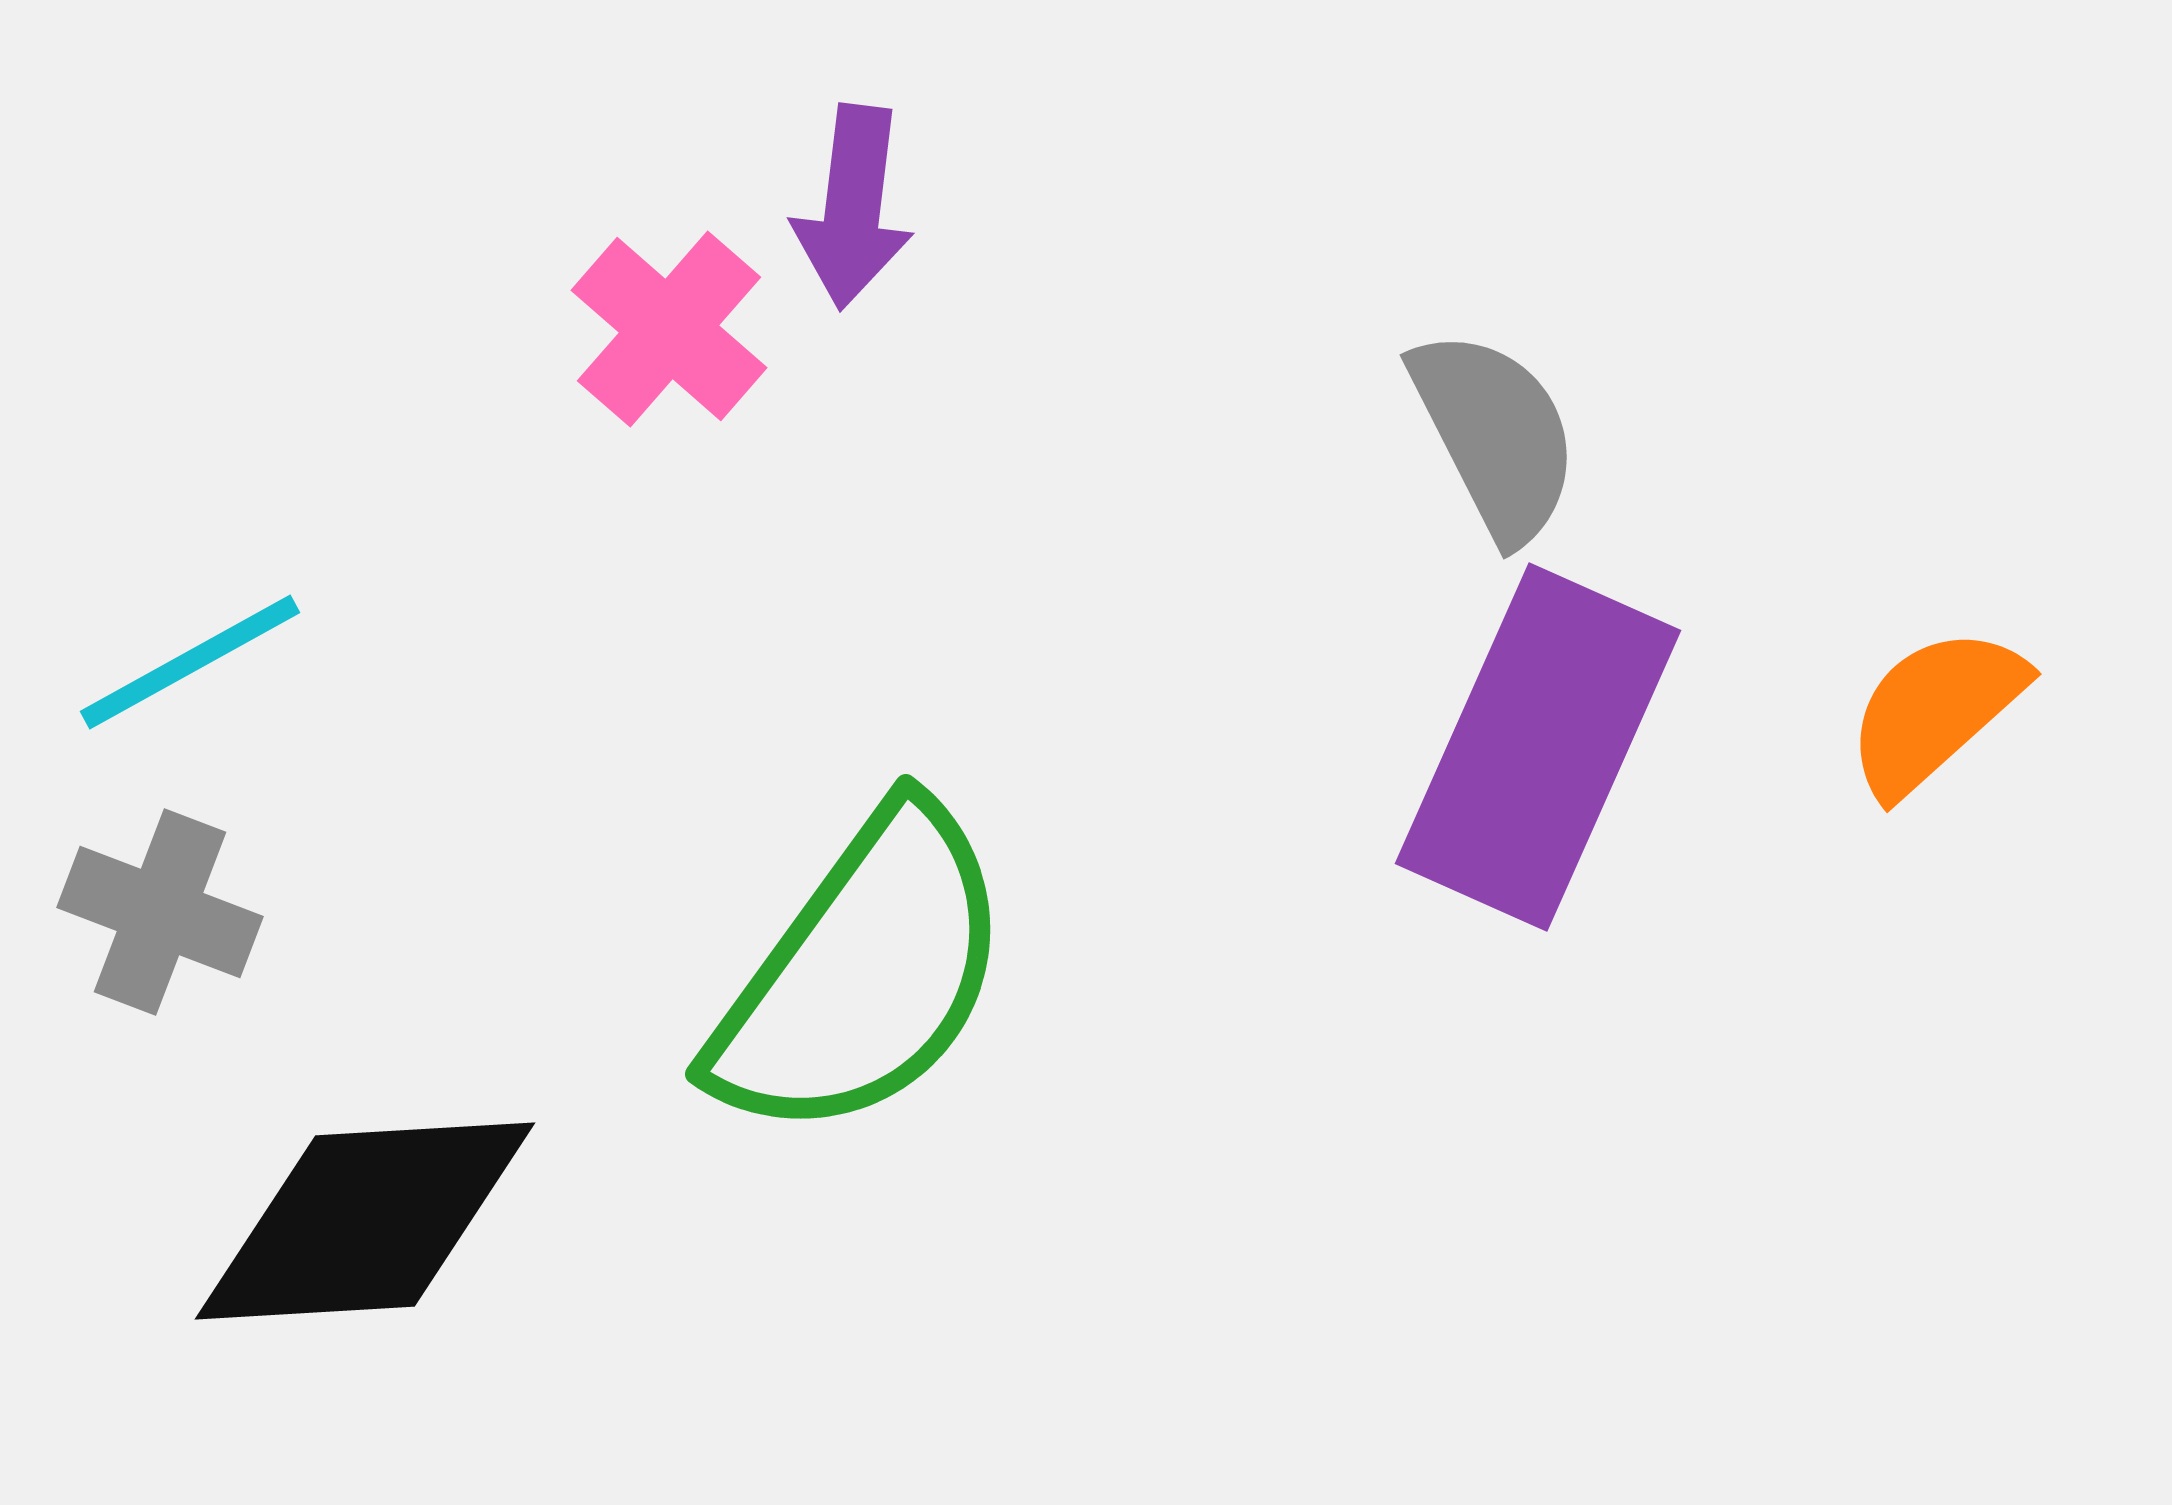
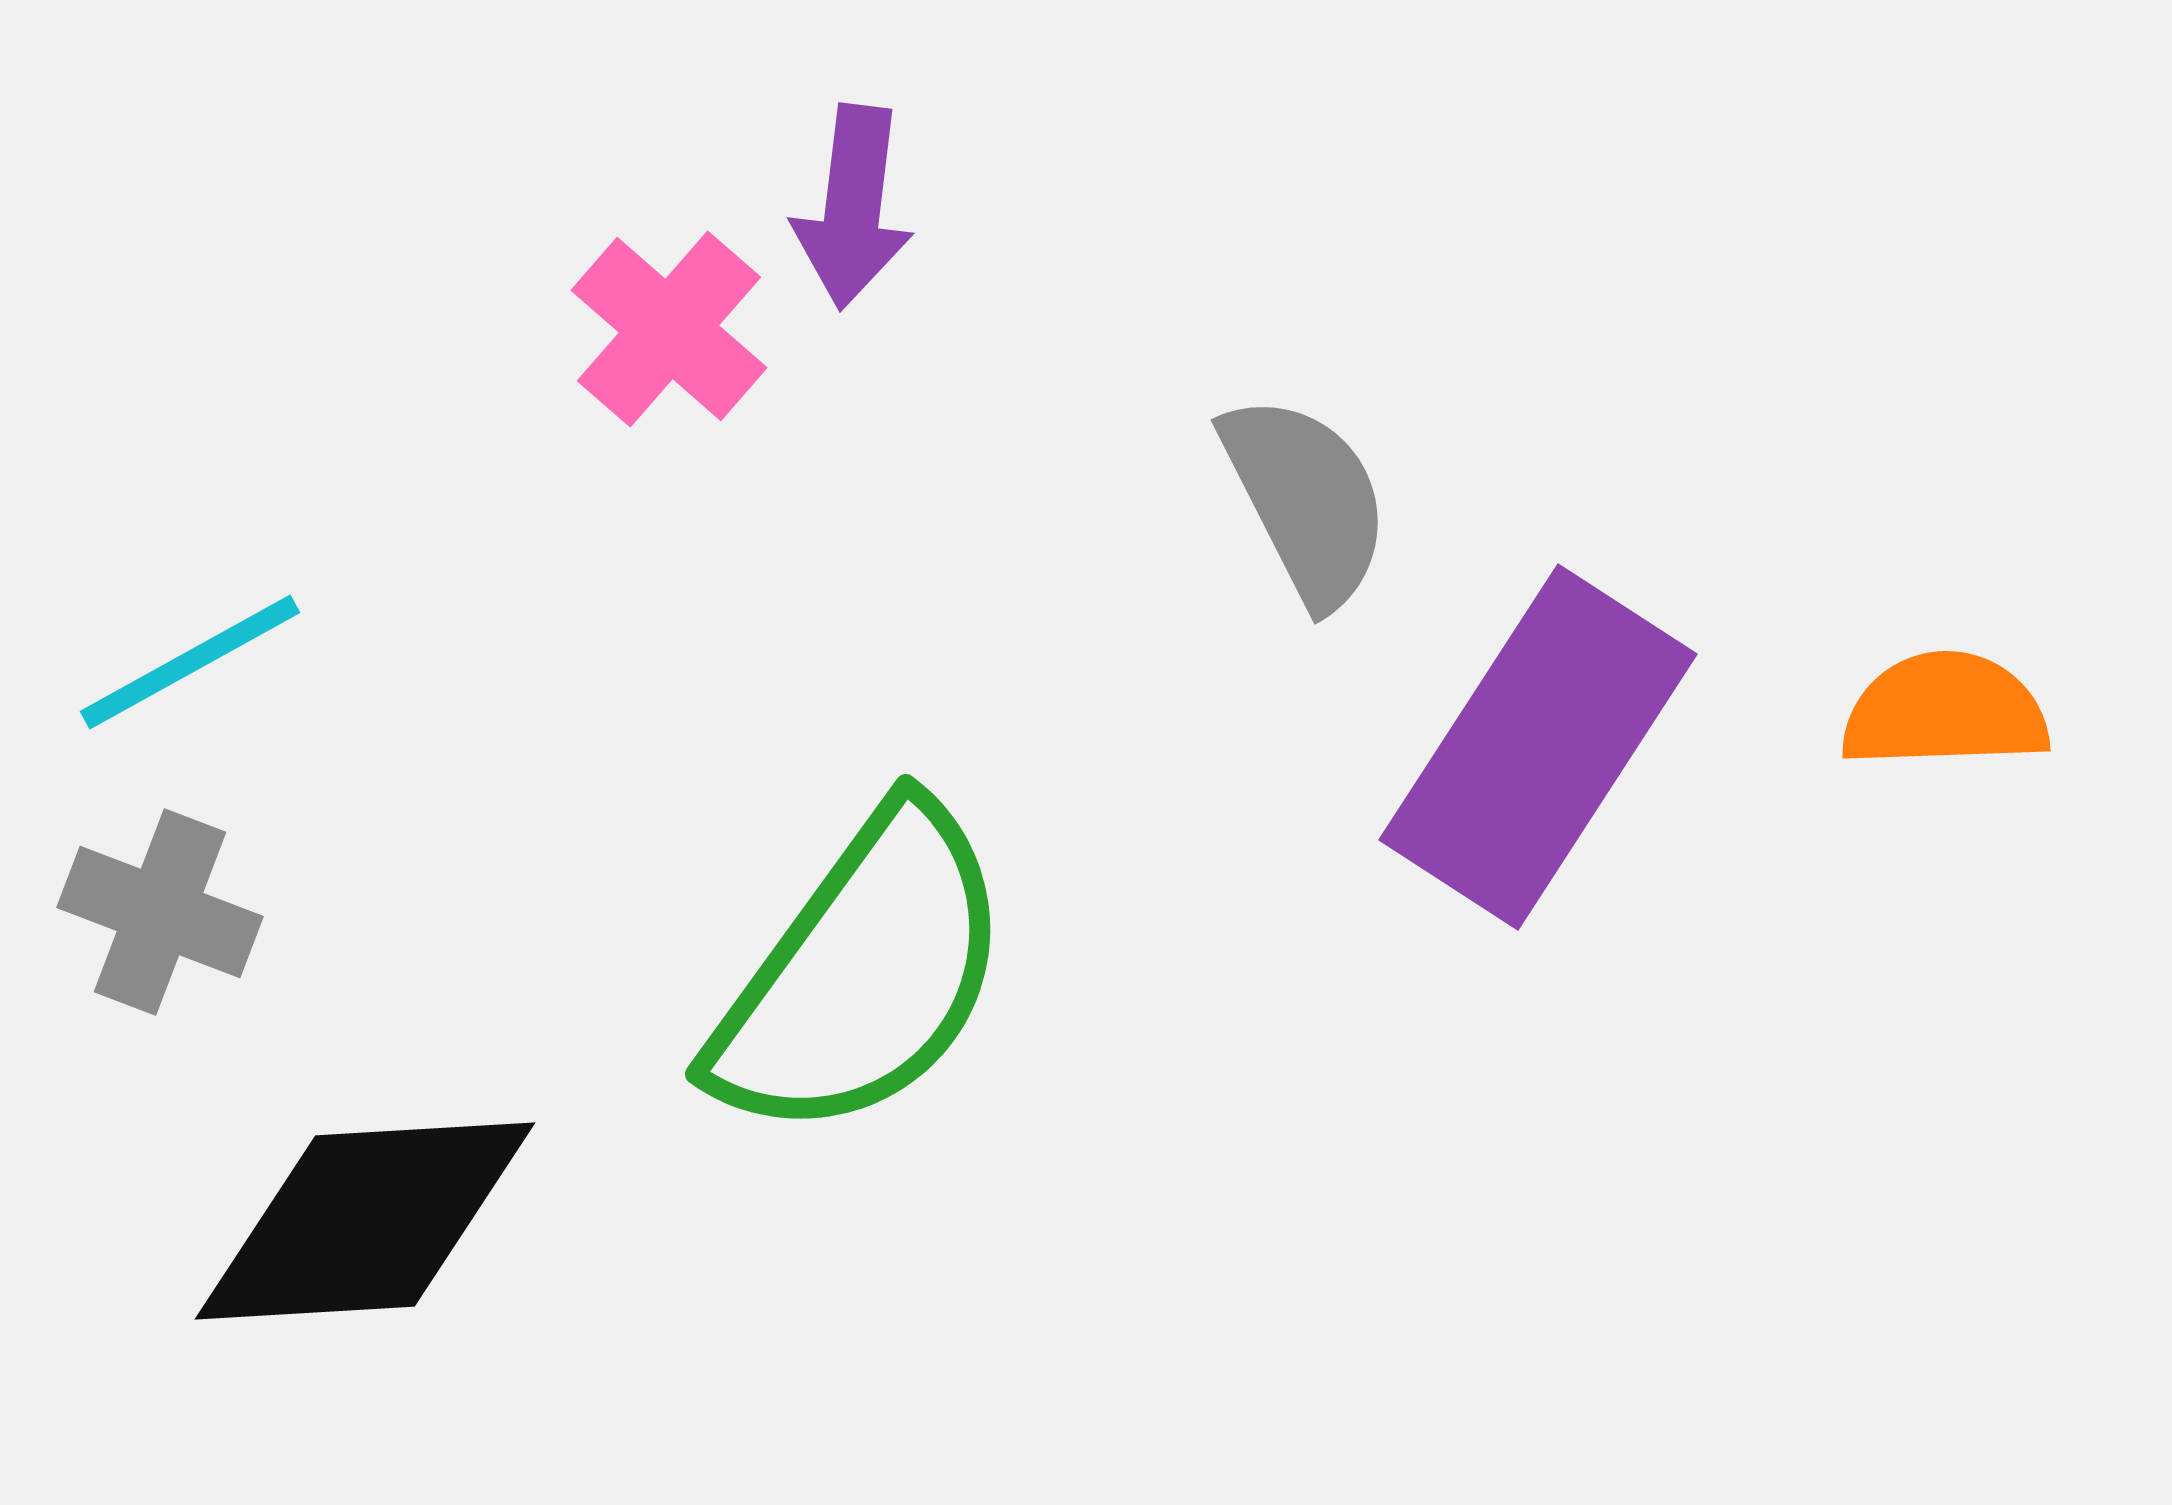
gray semicircle: moved 189 px left, 65 px down
orange semicircle: moved 10 px right; rotated 40 degrees clockwise
purple rectangle: rotated 9 degrees clockwise
